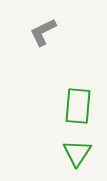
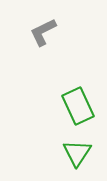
green rectangle: rotated 30 degrees counterclockwise
